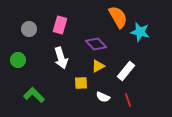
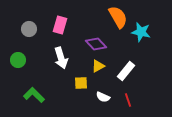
cyan star: moved 1 px right
